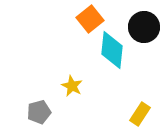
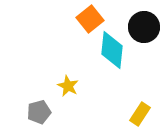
yellow star: moved 4 px left
